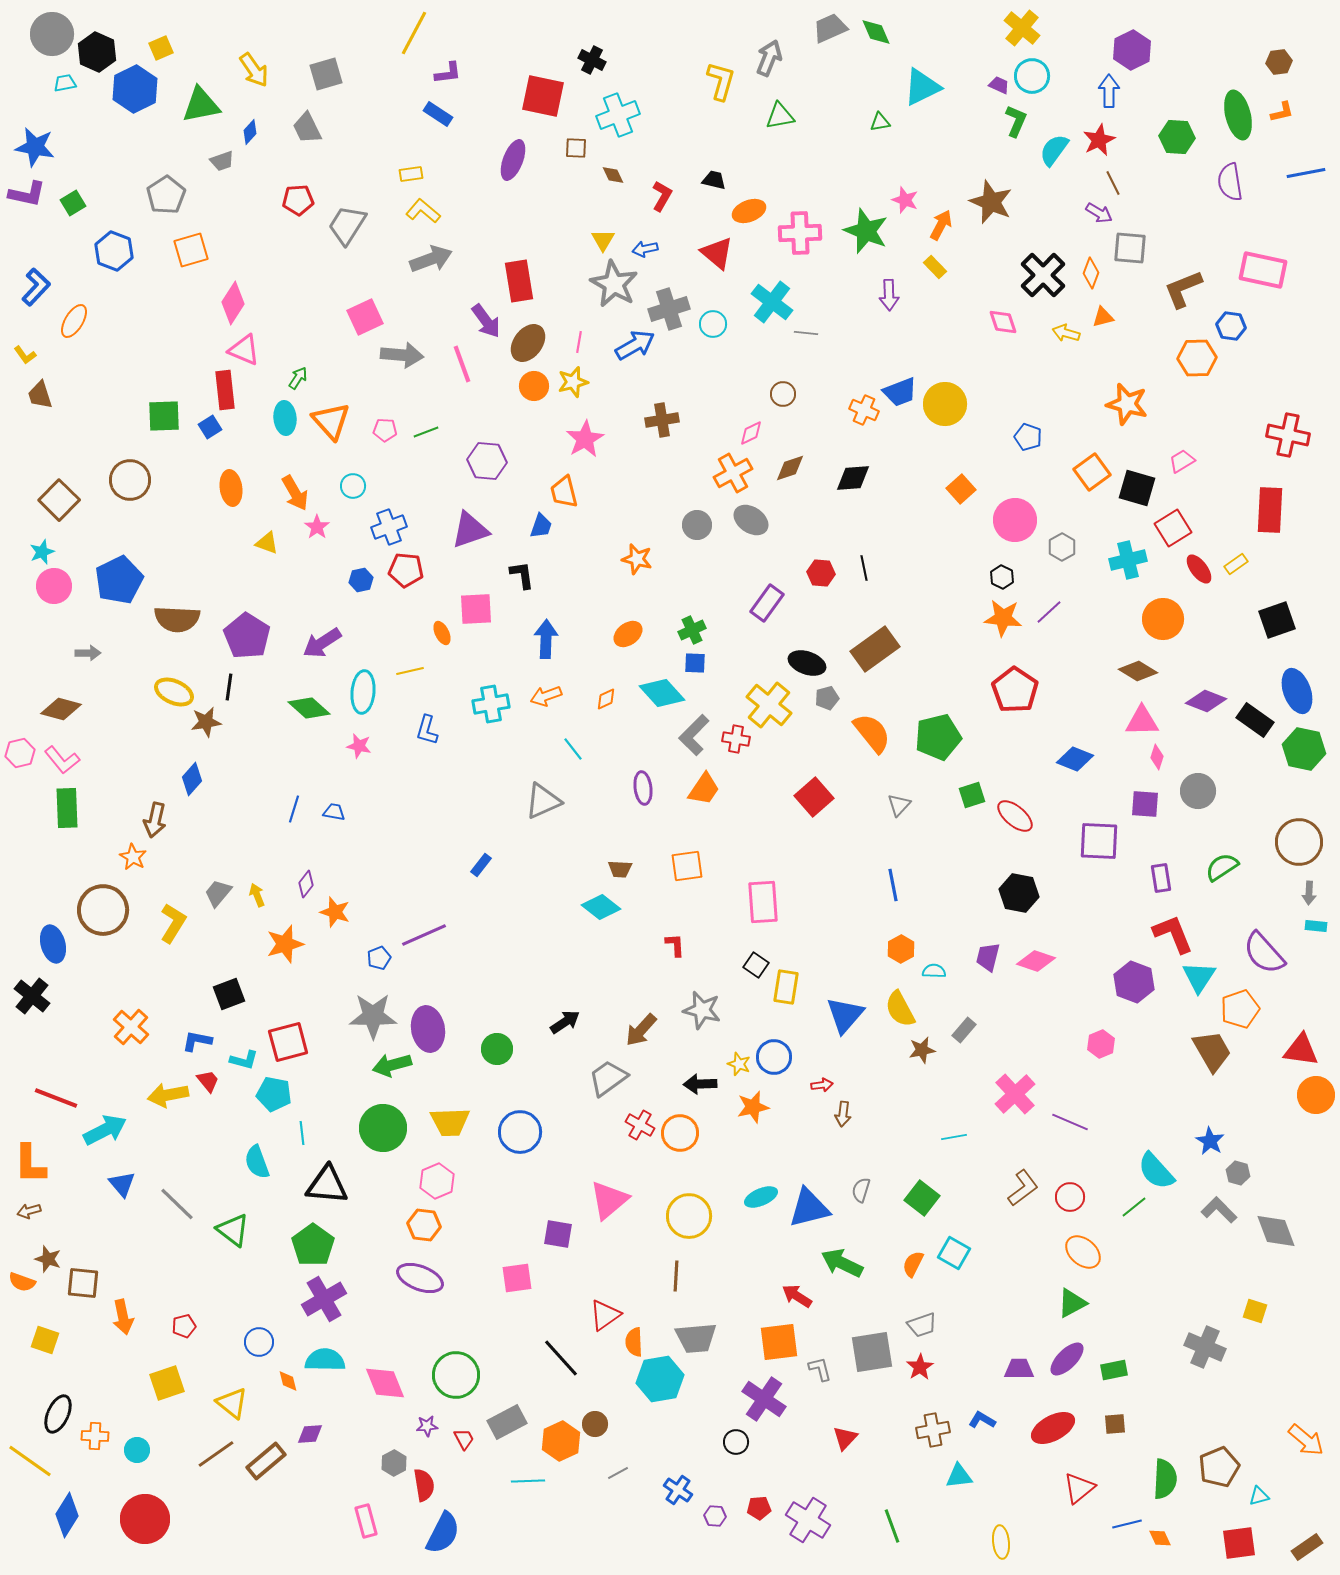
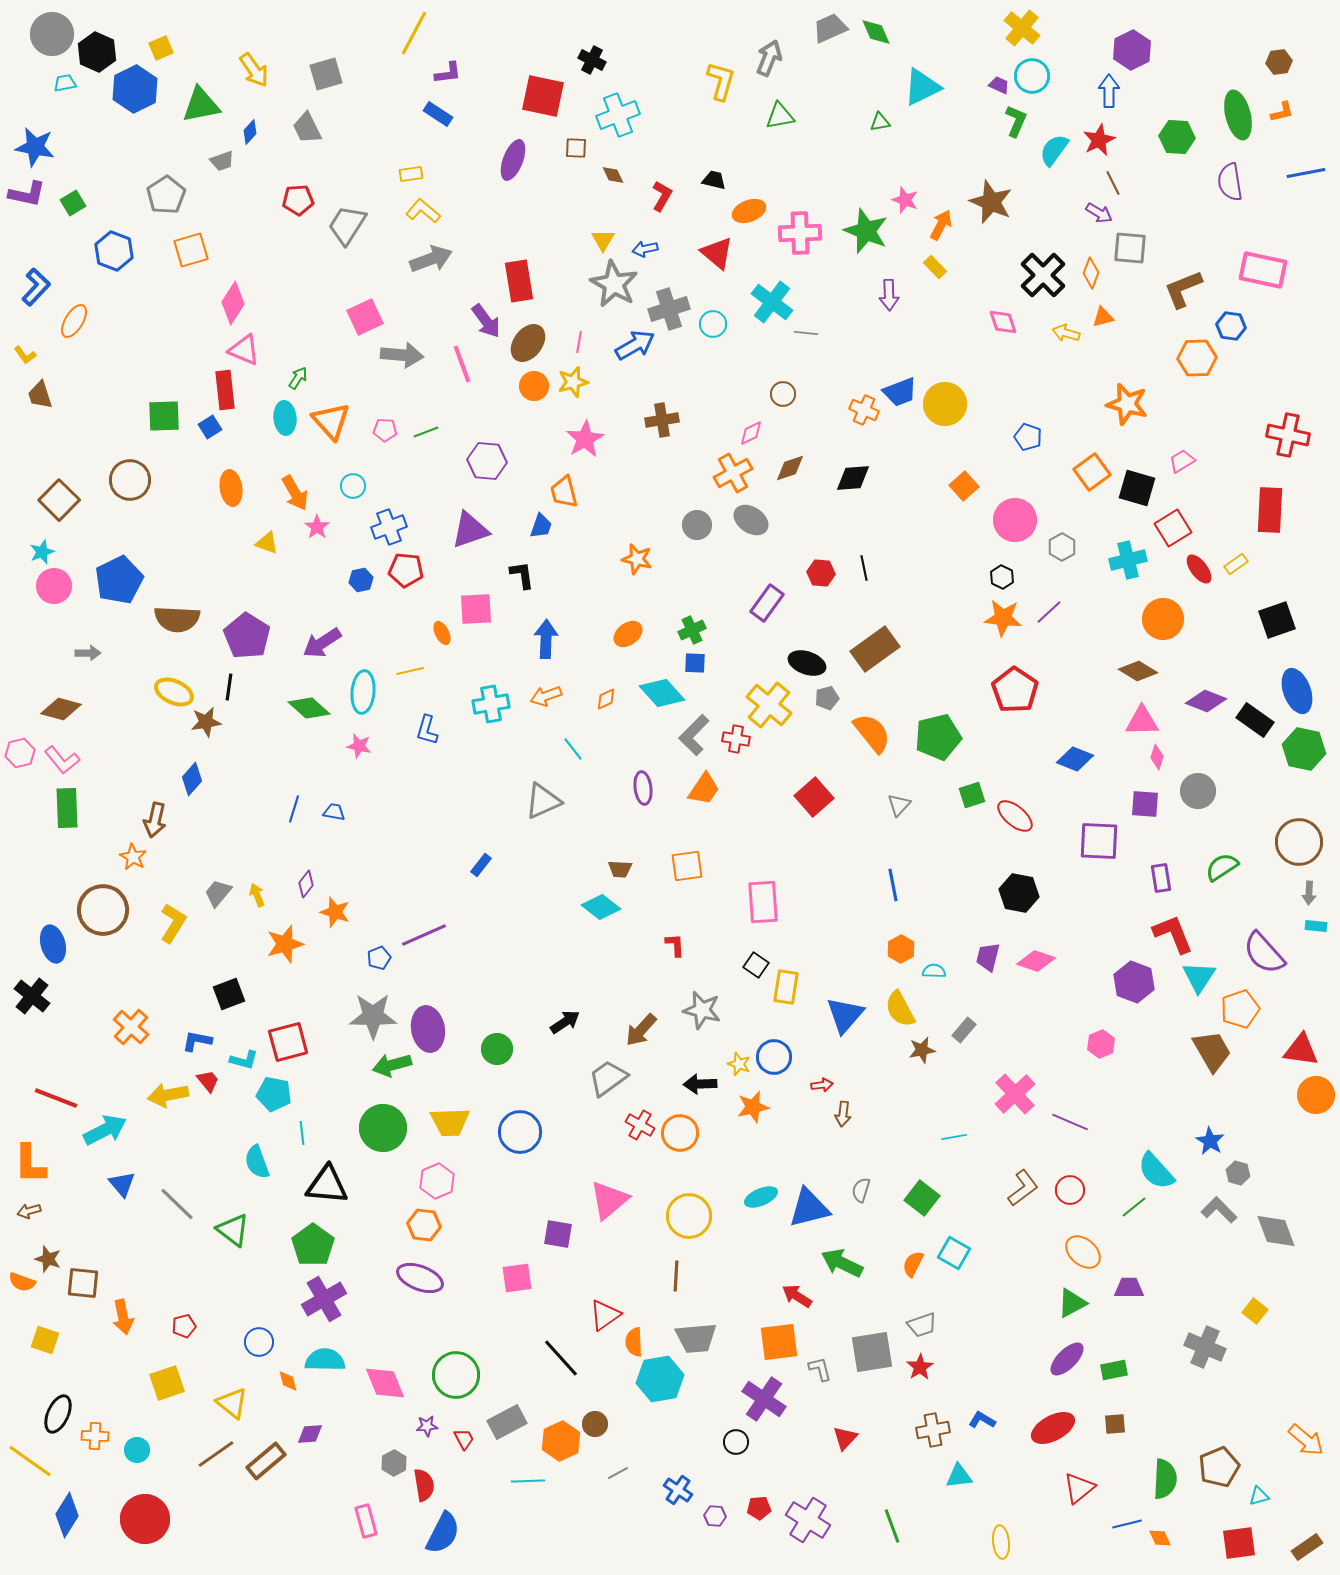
orange square at (961, 489): moved 3 px right, 3 px up
red circle at (1070, 1197): moved 7 px up
yellow square at (1255, 1311): rotated 20 degrees clockwise
purple trapezoid at (1019, 1369): moved 110 px right, 81 px up
